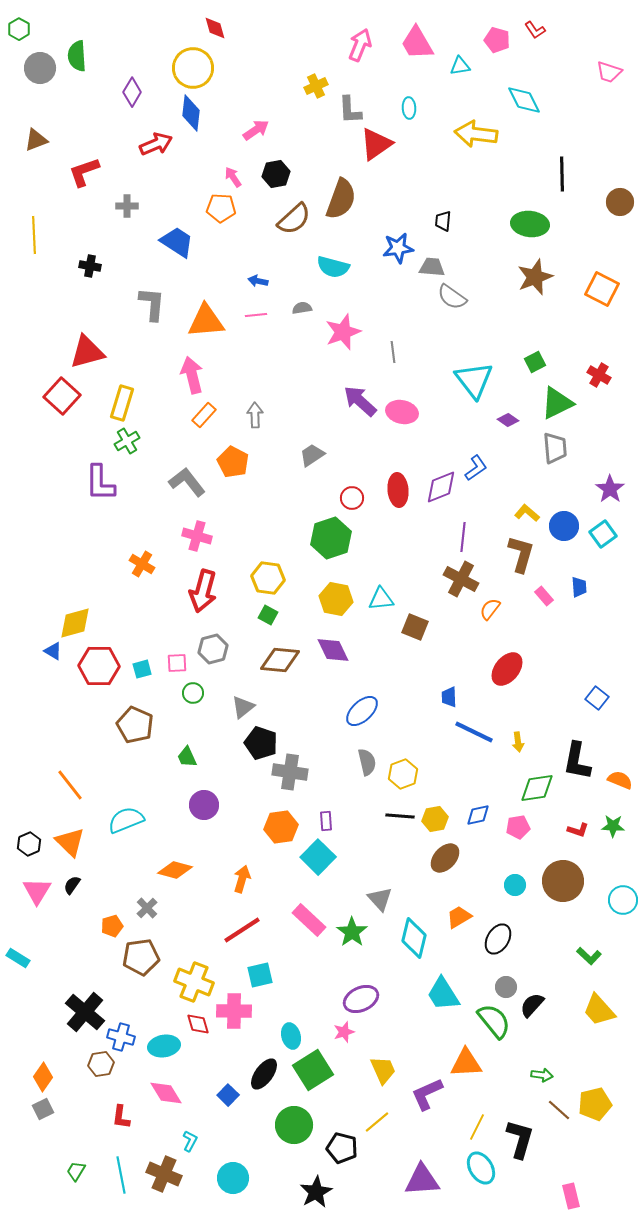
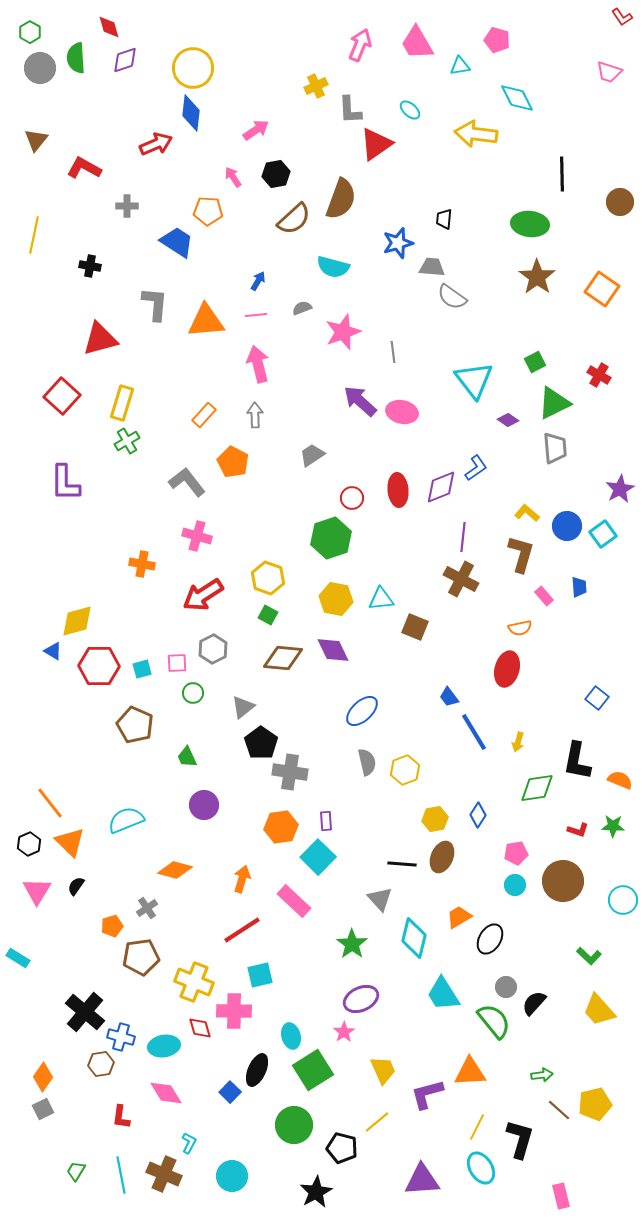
red diamond at (215, 28): moved 106 px left, 1 px up
green hexagon at (19, 29): moved 11 px right, 3 px down
red L-shape at (535, 30): moved 87 px right, 13 px up
green semicircle at (77, 56): moved 1 px left, 2 px down
purple diamond at (132, 92): moved 7 px left, 32 px up; rotated 40 degrees clockwise
cyan diamond at (524, 100): moved 7 px left, 2 px up
cyan ellipse at (409, 108): moved 1 px right, 2 px down; rotated 45 degrees counterclockwise
brown triangle at (36, 140): rotated 30 degrees counterclockwise
red L-shape at (84, 172): moved 4 px up; rotated 48 degrees clockwise
orange pentagon at (221, 208): moved 13 px left, 3 px down
black trapezoid at (443, 221): moved 1 px right, 2 px up
yellow line at (34, 235): rotated 15 degrees clockwise
blue star at (398, 248): moved 5 px up; rotated 8 degrees counterclockwise
brown star at (535, 277): moved 2 px right; rotated 15 degrees counterclockwise
blue arrow at (258, 281): rotated 108 degrees clockwise
orange square at (602, 289): rotated 8 degrees clockwise
gray L-shape at (152, 304): moved 3 px right
gray semicircle at (302, 308): rotated 12 degrees counterclockwise
red triangle at (87, 352): moved 13 px right, 13 px up
pink arrow at (192, 375): moved 66 px right, 11 px up
green triangle at (557, 403): moved 3 px left
purple L-shape at (100, 483): moved 35 px left
purple star at (610, 489): moved 10 px right; rotated 8 degrees clockwise
blue circle at (564, 526): moved 3 px right
orange cross at (142, 564): rotated 20 degrees counterclockwise
yellow hexagon at (268, 578): rotated 12 degrees clockwise
red arrow at (203, 591): moved 4 px down; rotated 42 degrees clockwise
orange semicircle at (490, 609): moved 30 px right, 19 px down; rotated 140 degrees counterclockwise
yellow diamond at (75, 623): moved 2 px right, 2 px up
gray hexagon at (213, 649): rotated 12 degrees counterclockwise
brown diamond at (280, 660): moved 3 px right, 2 px up
red ellipse at (507, 669): rotated 24 degrees counterclockwise
blue trapezoid at (449, 697): rotated 35 degrees counterclockwise
blue line at (474, 732): rotated 33 degrees clockwise
yellow arrow at (518, 742): rotated 24 degrees clockwise
black pentagon at (261, 743): rotated 16 degrees clockwise
yellow hexagon at (403, 774): moved 2 px right, 4 px up
orange line at (70, 785): moved 20 px left, 18 px down
blue diamond at (478, 815): rotated 45 degrees counterclockwise
black line at (400, 816): moved 2 px right, 48 px down
pink pentagon at (518, 827): moved 2 px left, 26 px down
brown ellipse at (445, 858): moved 3 px left, 1 px up; rotated 20 degrees counterclockwise
black semicircle at (72, 885): moved 4 px right, 1 px down
gray cross at (147, 908): rotated 10 degrees clockwise
pink rectangle at (309, 920): moved 15 px left, 19 px up
green star at (352, 932): moved 12 px down
black ellipse at (498, 939): moved 8 px left
black semicircle at (532, 1005): moved 2 px right, 2 px up
red diamond at (198, 1024): moved 2 px right, 4 px down
pink star at (344, 1032): rotated 15 degrees counterclockwise
orange triangle at (466, 1063): moved 4 px right, 9 px down
black ellipse at (264, 1074): moved 7 px left, 4 px up; rotated 12 degrees counterclockwise
green arrow at (542, 1075): rotated 15 degrees counterclockwise
purple L-shape at (427, 1094): rotated 9 degrees clockwise
blue square at (228, 1095): moved 2 px right, 3 px up
cyan L-shape at (190, 1141): moved 1 px left, 2 px down
cyan circle at (233, 1178): moved 1 px left, 2 px up
pink rectangle at (571, 1196): moved 10 px left
